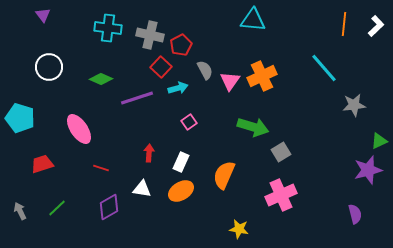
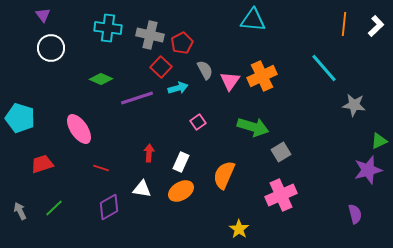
red pentagon: moved 1 px right, 2 px up
white circle: moved 2 px right, 19 px up
gray star: rotated 15 degrees clockwise
pink square: moved 9 px right
green line: moved 3 px left
yellow star: rotated 24 degrees clockwise
